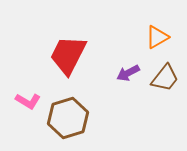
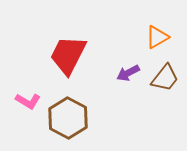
brown hexagon: rotated 15 degrees counterclockwise
